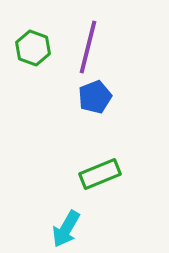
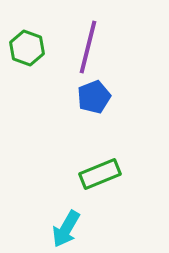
green hexagon: moved 6 px left
blue pentagon: moved 1 px left
